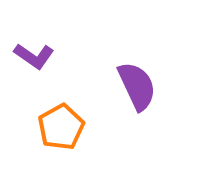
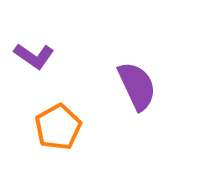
orange pentagon: moved 3 px left
